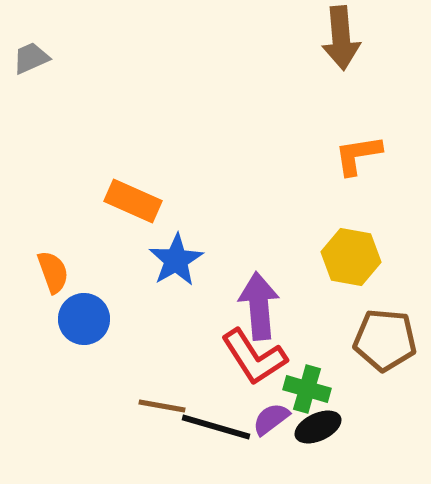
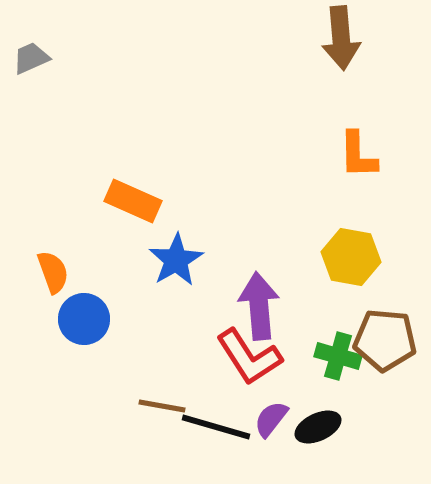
orange L-shape: rotated 82 degrees counterclockwise
red L-shape: moved 5 px left
green cross: moved 31 px right, 33 px up
purple semicircle: rotated 15 degrees counterclockwise
